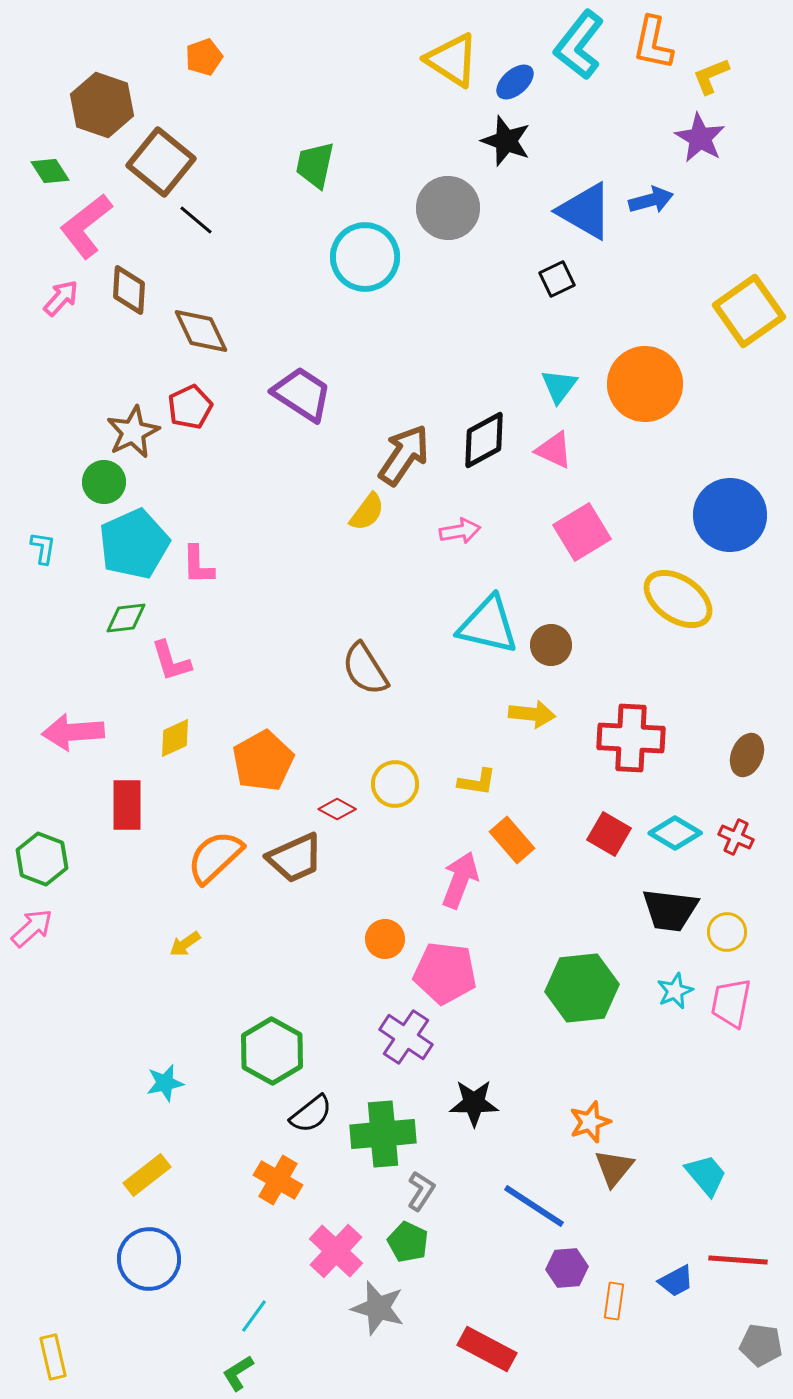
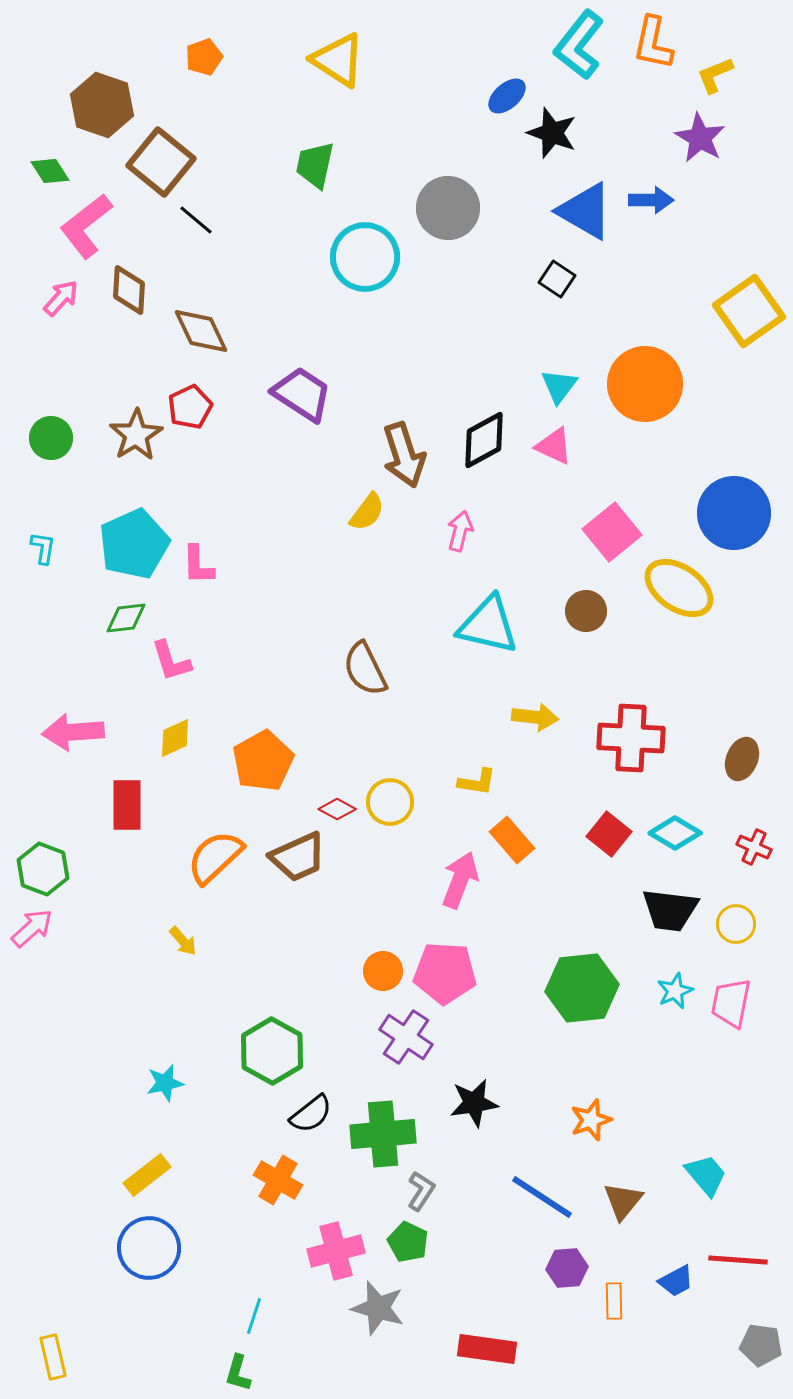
yellow triangle at (452, 60): moved 114 px left
yellow L-shape at (711, 76): moved 4 px right, 1 px up
blue ellipse at (515, 82): moved 8 px left, 14 px down
black star at (506, 141): moved 46 px right, 8 px up
blue arrow at (651, 200): rotated 15 degrees clockwise
black square at (557, 279): rotated 30 degrees counterclockwise
brown star at (133, 432): moved 3 px right, 3 px down; rotated 6 degrees counterclockwise
pink triangle at (554, 450): moved 4 px up
brown arrow at (404, 455): rotated 128 degrees clockwise
green circle at (104, 482): moved 53 px left, 44 px up
blue circle at (730, 515): moved 4 px right, 2 px up
pink arrow at (460, 531): rotated 66 degrees counterclockwise
pink square at (582, 532): moved 30 px right; rotated 8 degrees counterclockwise
yellow ellipse at (678, 599): moved 1 px right, 11 px up
brown circle at (551, 645): moved 35 px right, 34 px up
brown semicircle at (365, 669): rotated 6 degrees clockwise
yellow arrow at (532, 714): moved 3 px right, 3 px down
brown ellipse at (747, 755): moved 5 px left, 4 px down
yellow circle at (395, 784): moved 5 px left, 18 px down
red square at (609, 834): rotated 9 degrees clockwise
red cross at (736, 837): moved 18 px right, 10 px down
brown trapezoid at (295, 858): moved 3 px right, 1 px up
green hexagon at (42, 859): moved 1 px right, 10 px down
yellow circle at (727, 932): moved 9 px right, 8 px up
orange circle at (385, 939): moved 2 px left, 32 px down
yellow arrow at (185, 944): moved 2 px left, 3 px up; rotated 96 degrees counterclockwise
pink pentagon at (445, 973): rotated 4 degrees counterclockwise
black star at (474, 1103): rotated 9 degrees counterclockwise
orange star at (590, 1122): moved 1 px right, 2 px up
brown triangle at (614, 1168): moved 9 px right, 33 px down
blue line at (534, 1206): moved 8 px right, 9 px up
pink cross at (336, 1251): rotated 32 degrees clockwise
blue circle at (149, 1259): moved 11 px up
orange rectangle at (614, 1301): rotated 9 degrees counterclockwise
cyan line at (254, 1316): rotated 18 degrees counterclockwise
red rectangle at (487, 1349): rotated 20 degrees counterclockwise
green L-shape at (238, 1373): rotated 42 degrees counterclockwise
